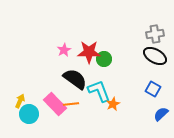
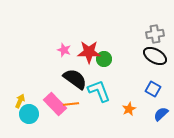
pink star: rotated 24 degrees counterclockwise
orange star: moved 16 px right, 5 px down
